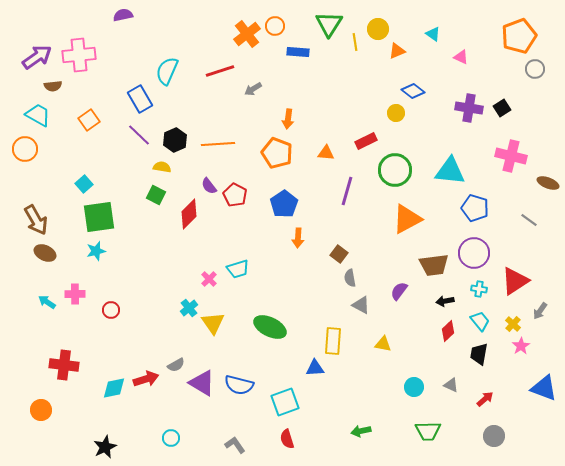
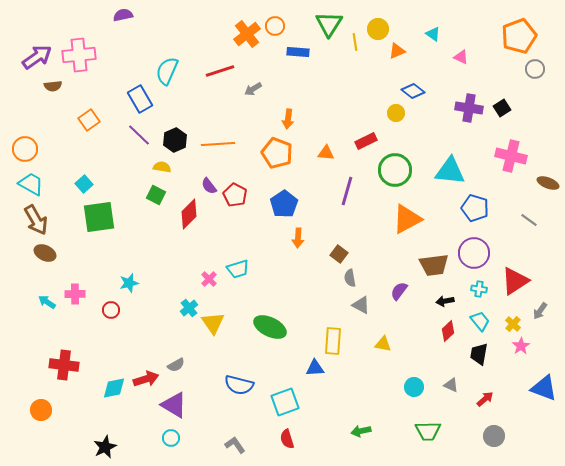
cyan trapezoid at (38, 115): moved 7 px left, 69 px down
cyan star at (96, 251): moved 33 px right, 32 px down
purple triangle at (202, 383): moved 28 px left, 22 px down
